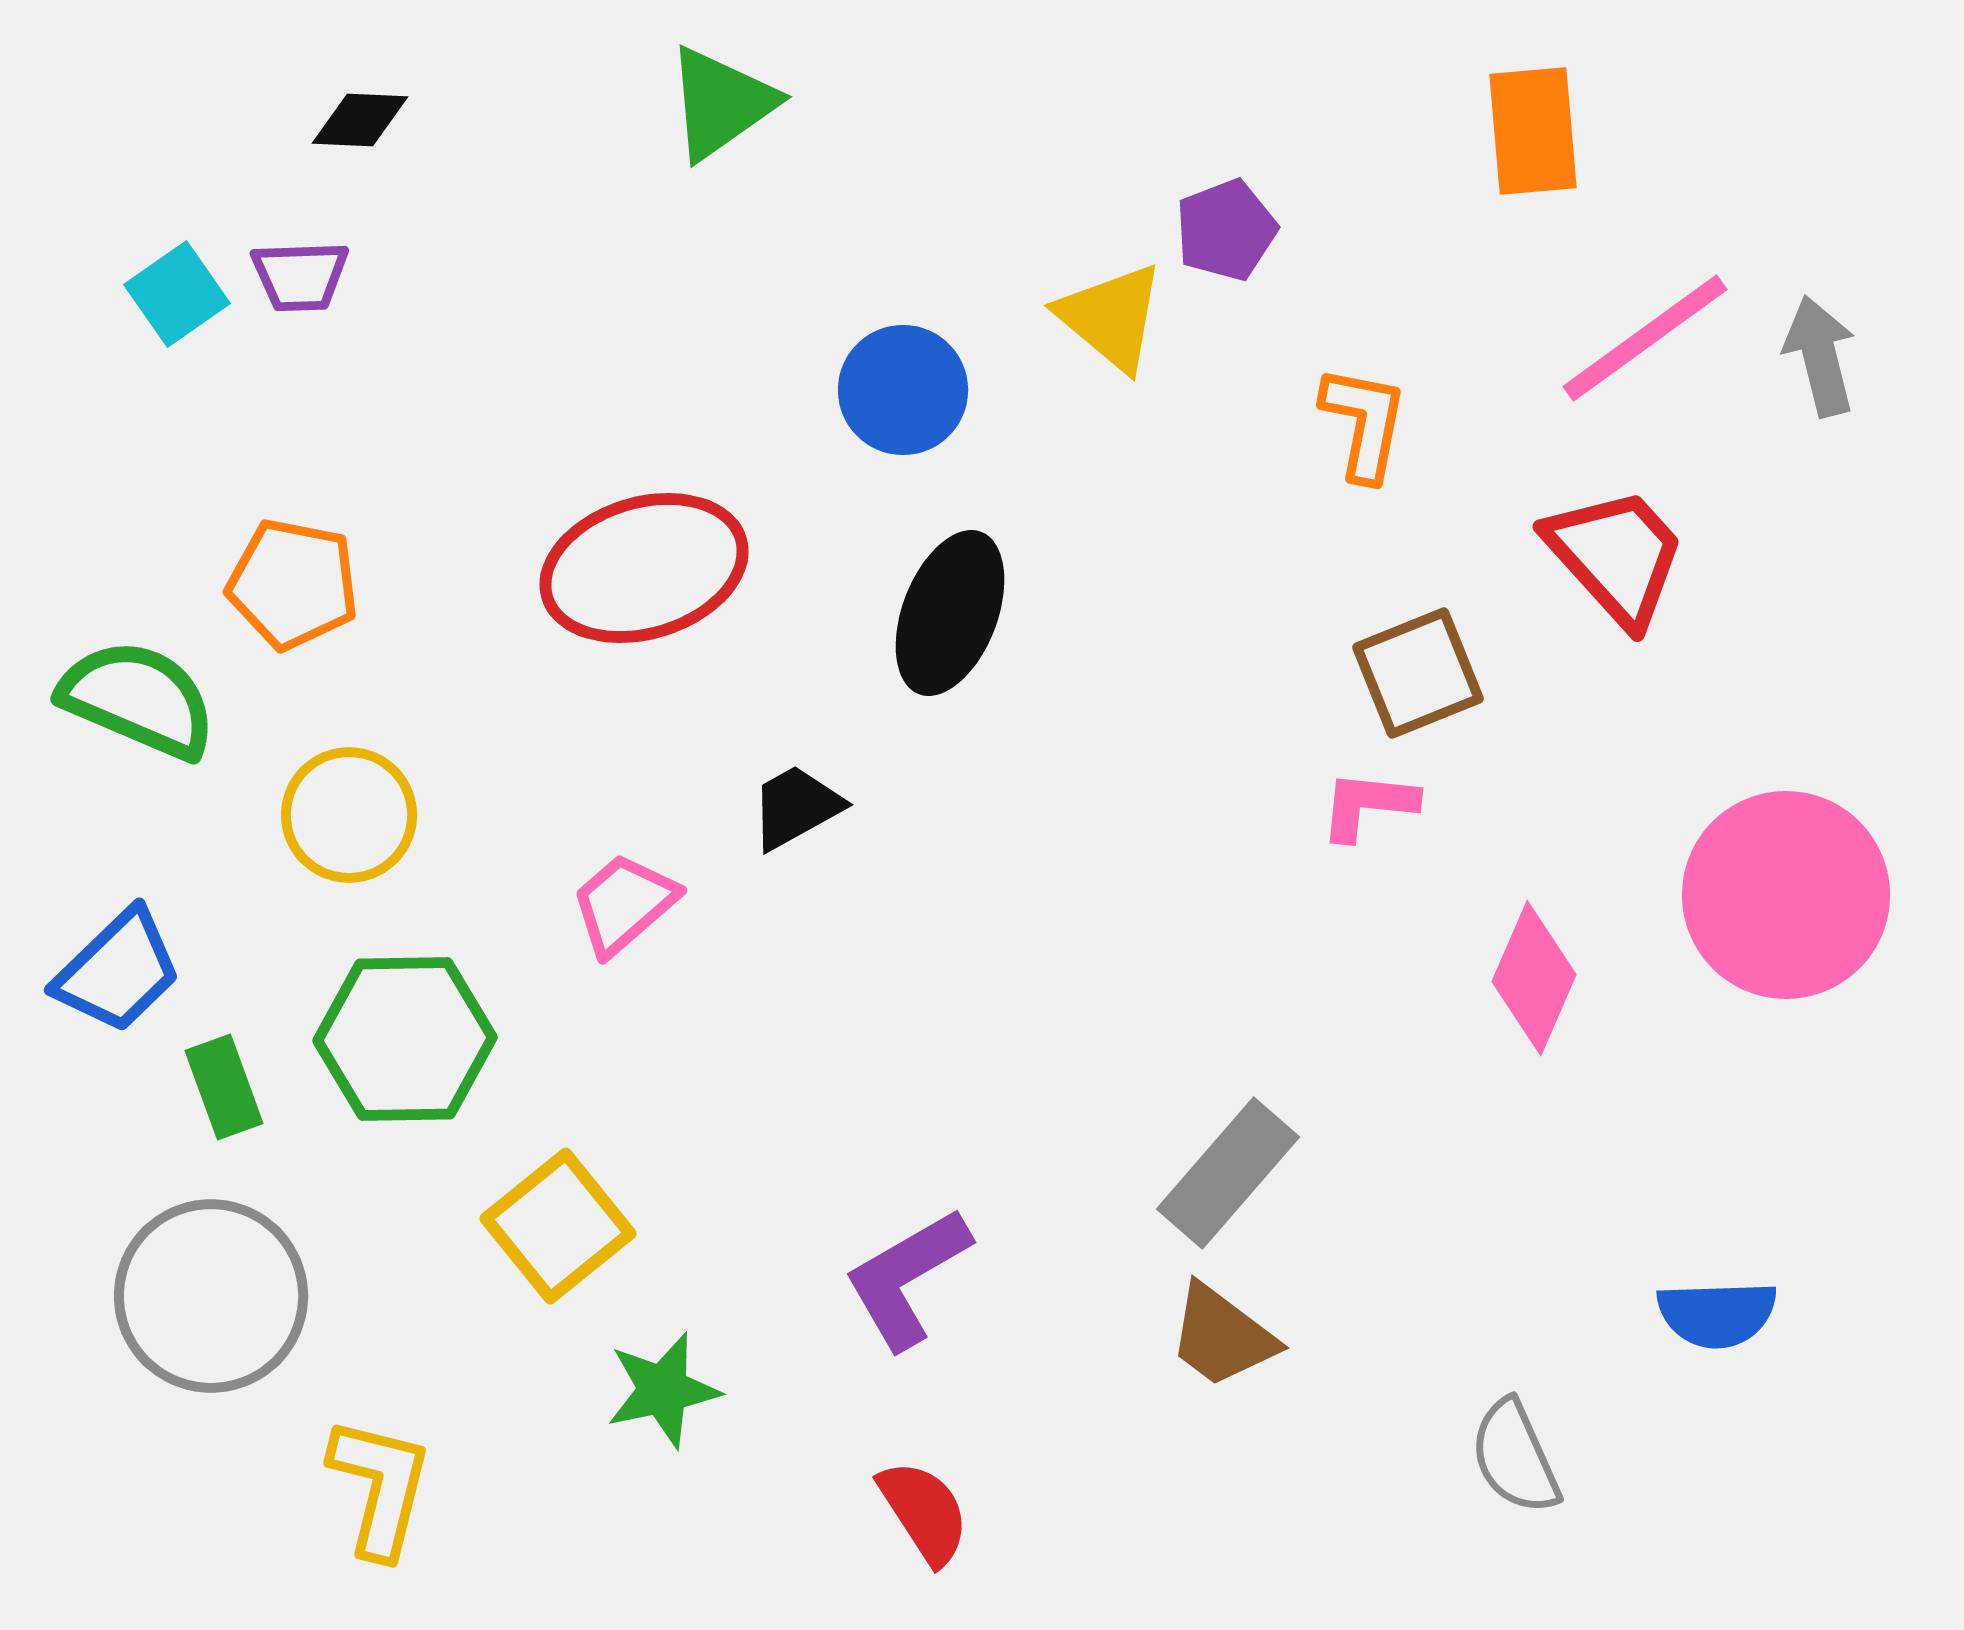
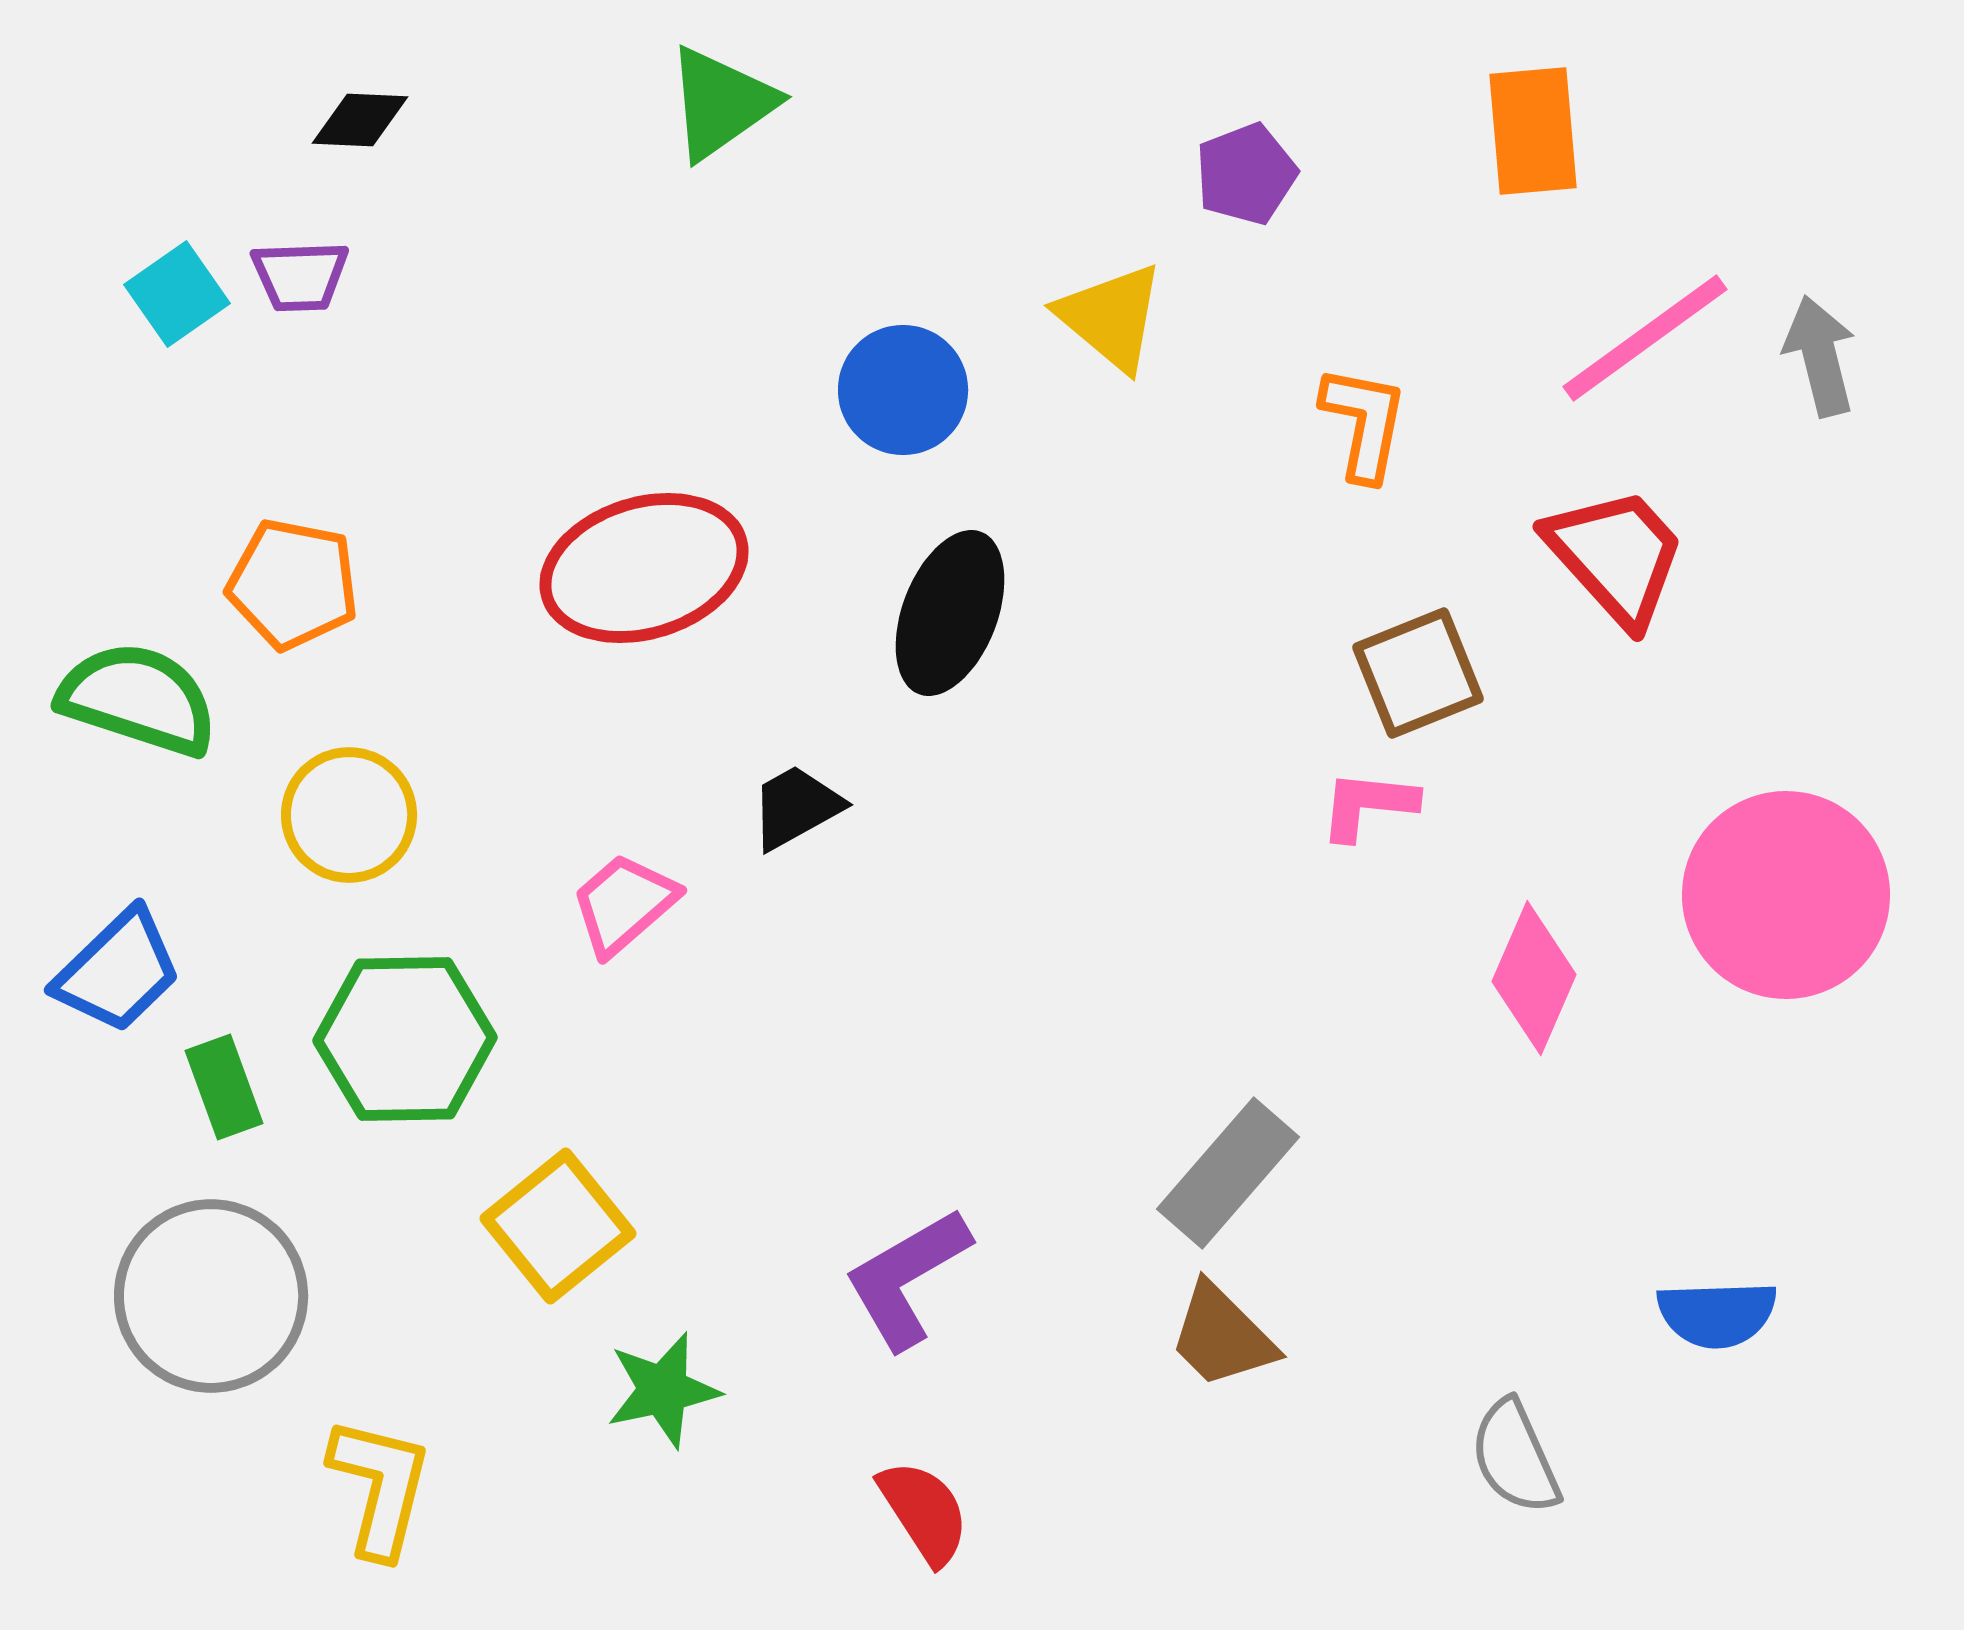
purple pentagon: moved 20 px right, 56 px up
green semicircle: rotated 5 degrees counterclockwise
brown trapezoid: rotated 8 degrees clockwise
